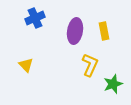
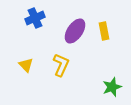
purple ellipse: rotated 25 degrees clockwise
yellow L-shape: moved 29 px left
green star: moved 1 px left, 3 px down
